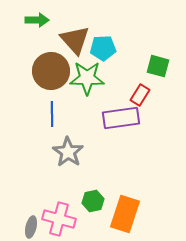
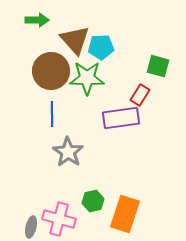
cyan pentagon: moved 2 px left, 1 px up
